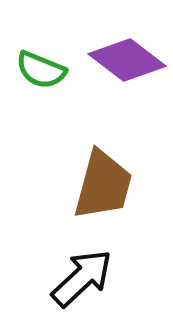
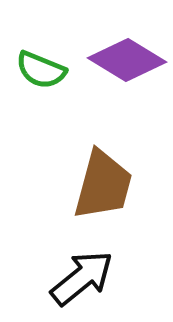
purple diamond: rotated 6 degrees counterclockwise
black arrow: rotated 4 degrees clockwise
